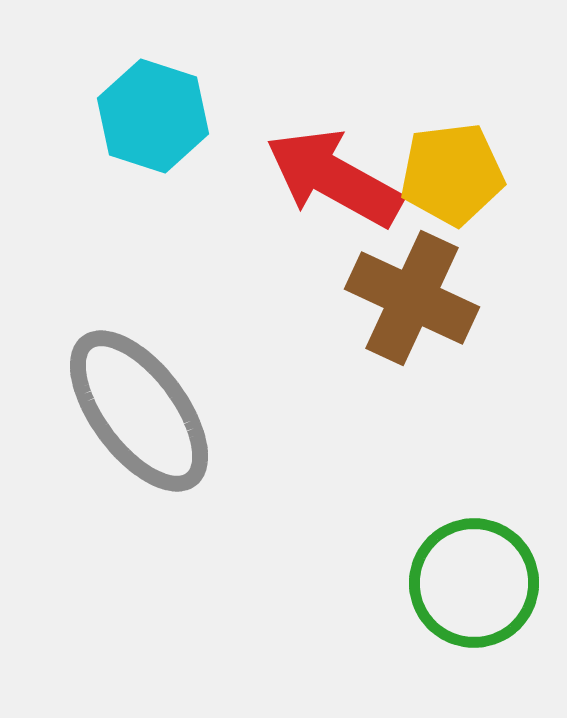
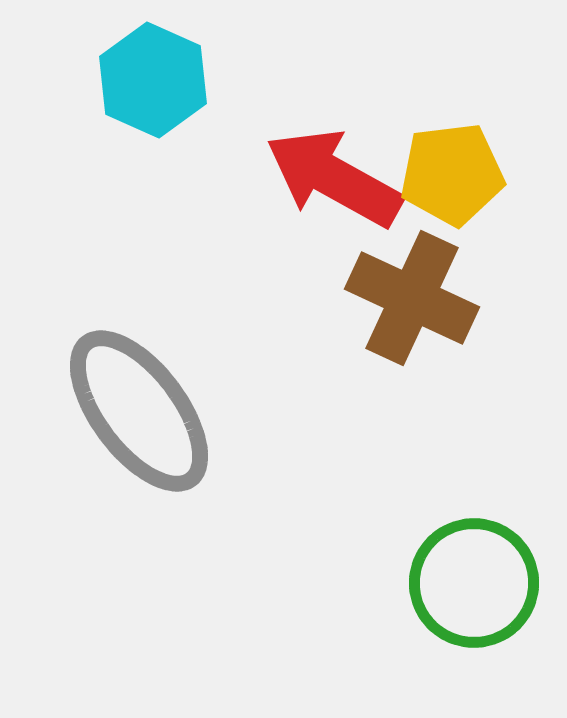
cyan hexagon: moved 36 px up; rotated 6 degrees clockwise
